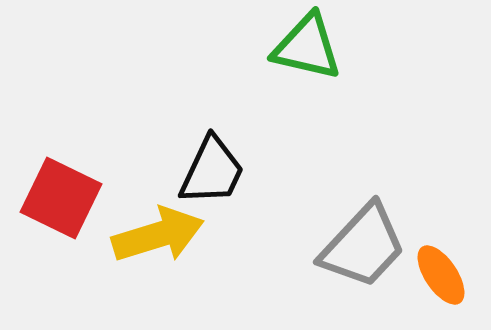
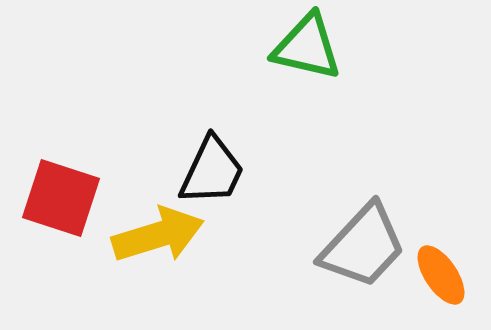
red square: rotated 8 degrees counterclockwise
